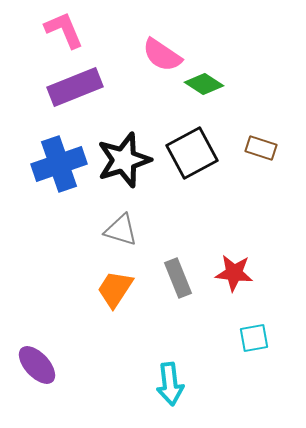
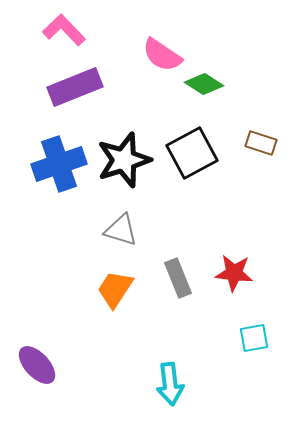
pink L-shape: rotated 21 degrees counterclockwise
brown rectangle: moved 5 px up
